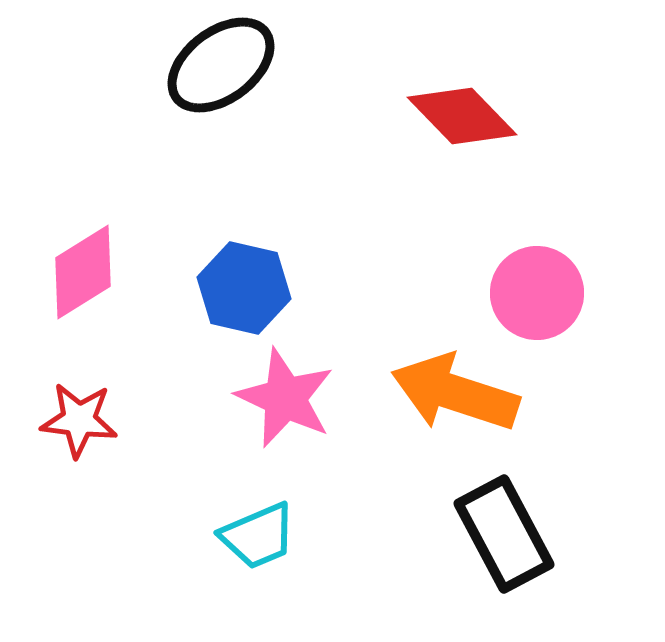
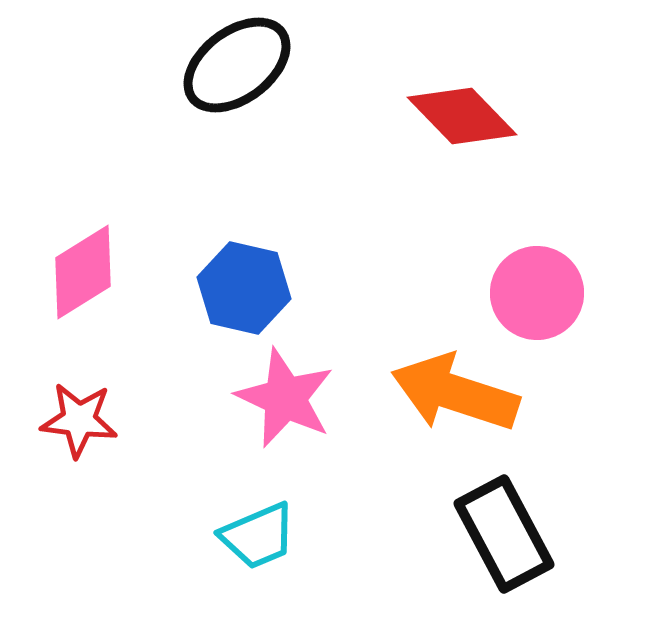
black ellipse: moved 16 px right
